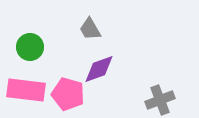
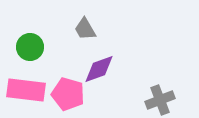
gray trapezoid: moved 5 px left
